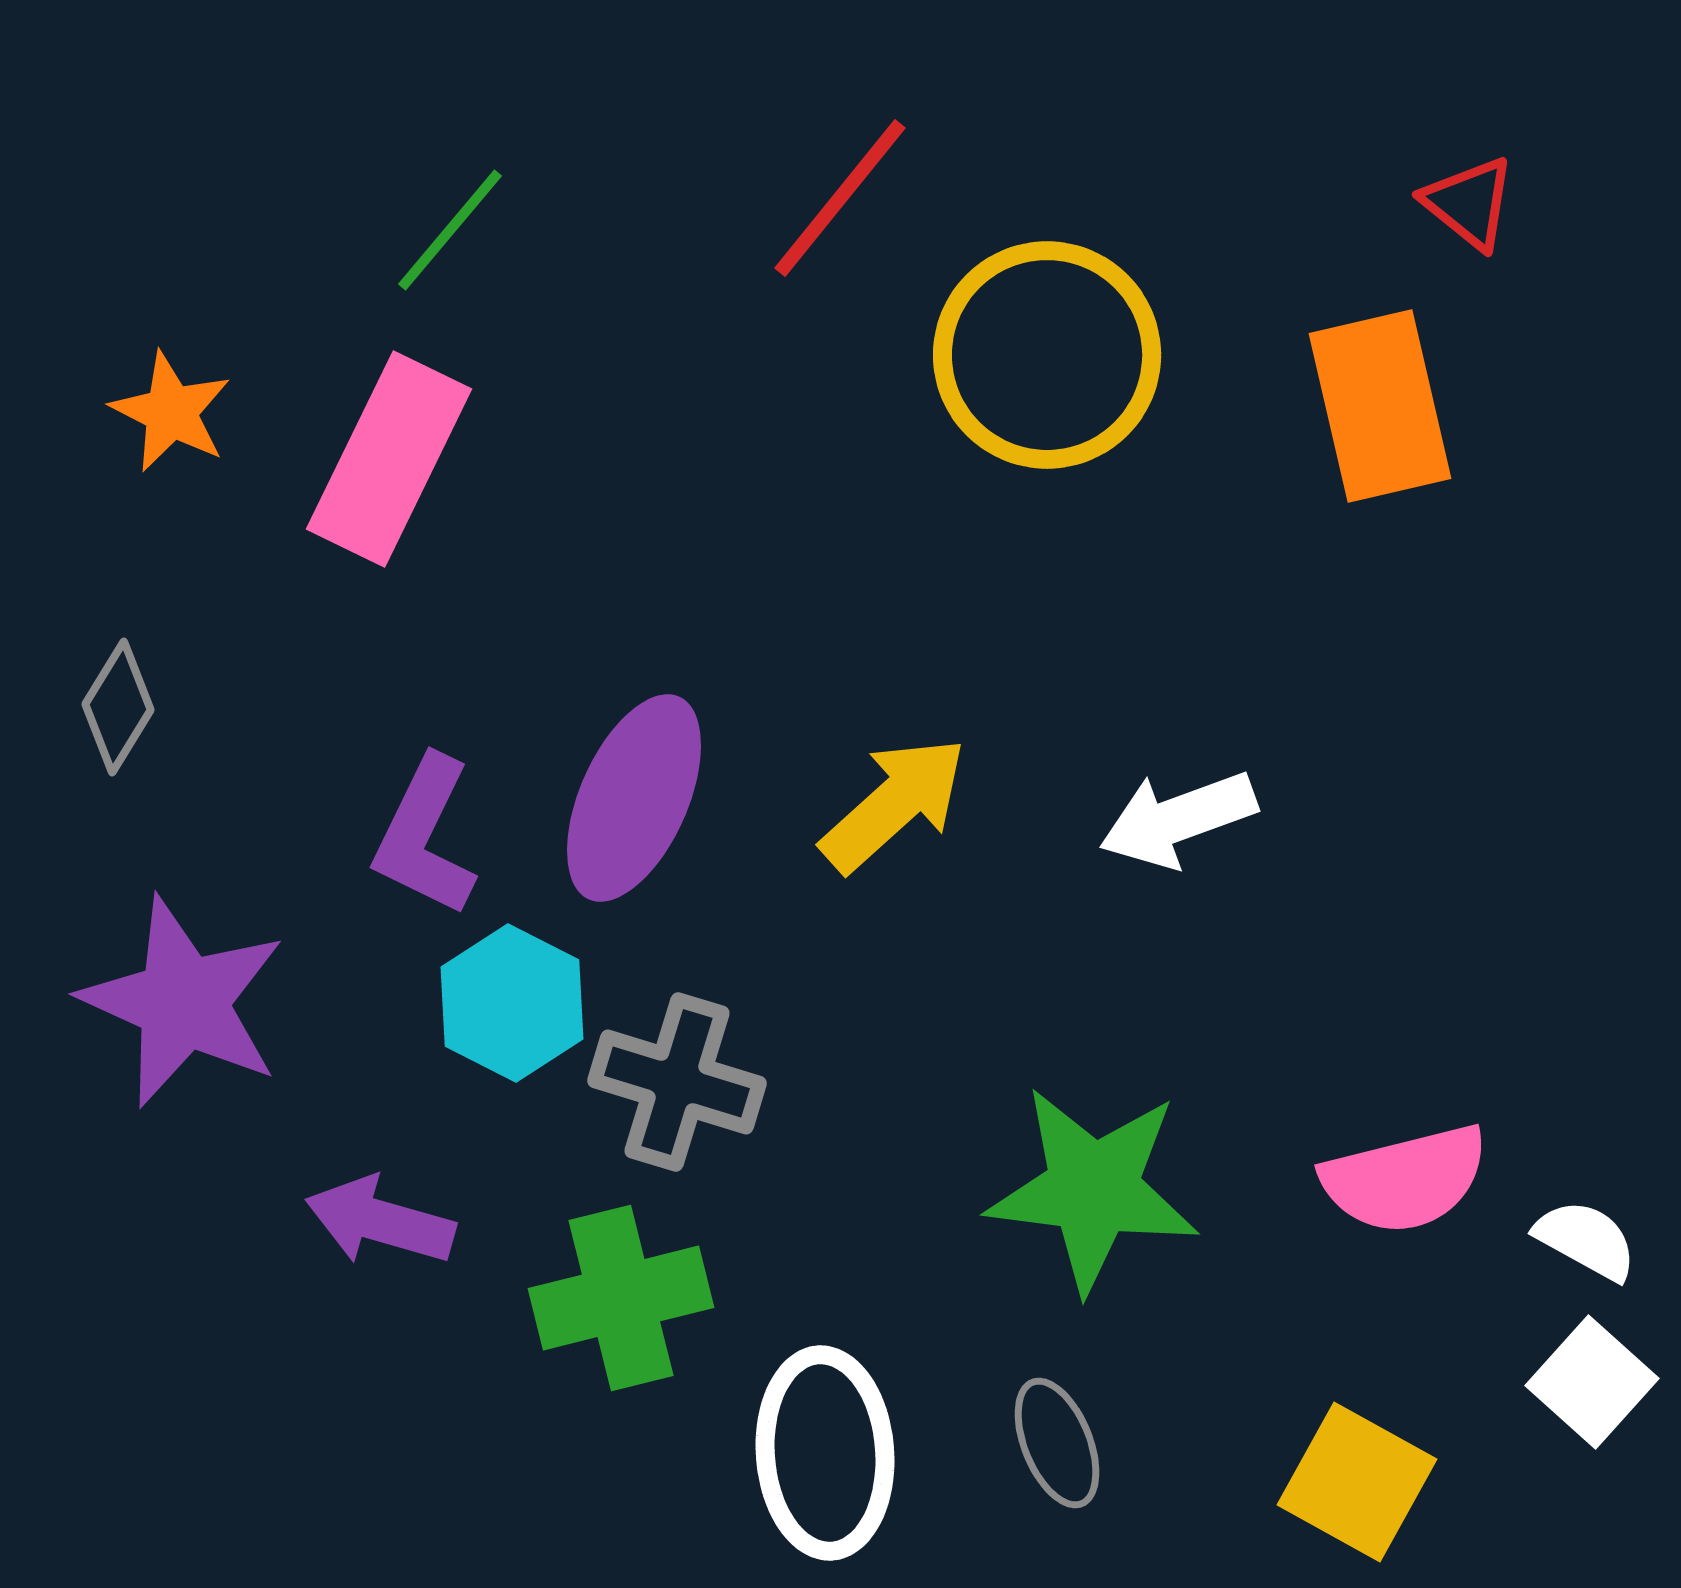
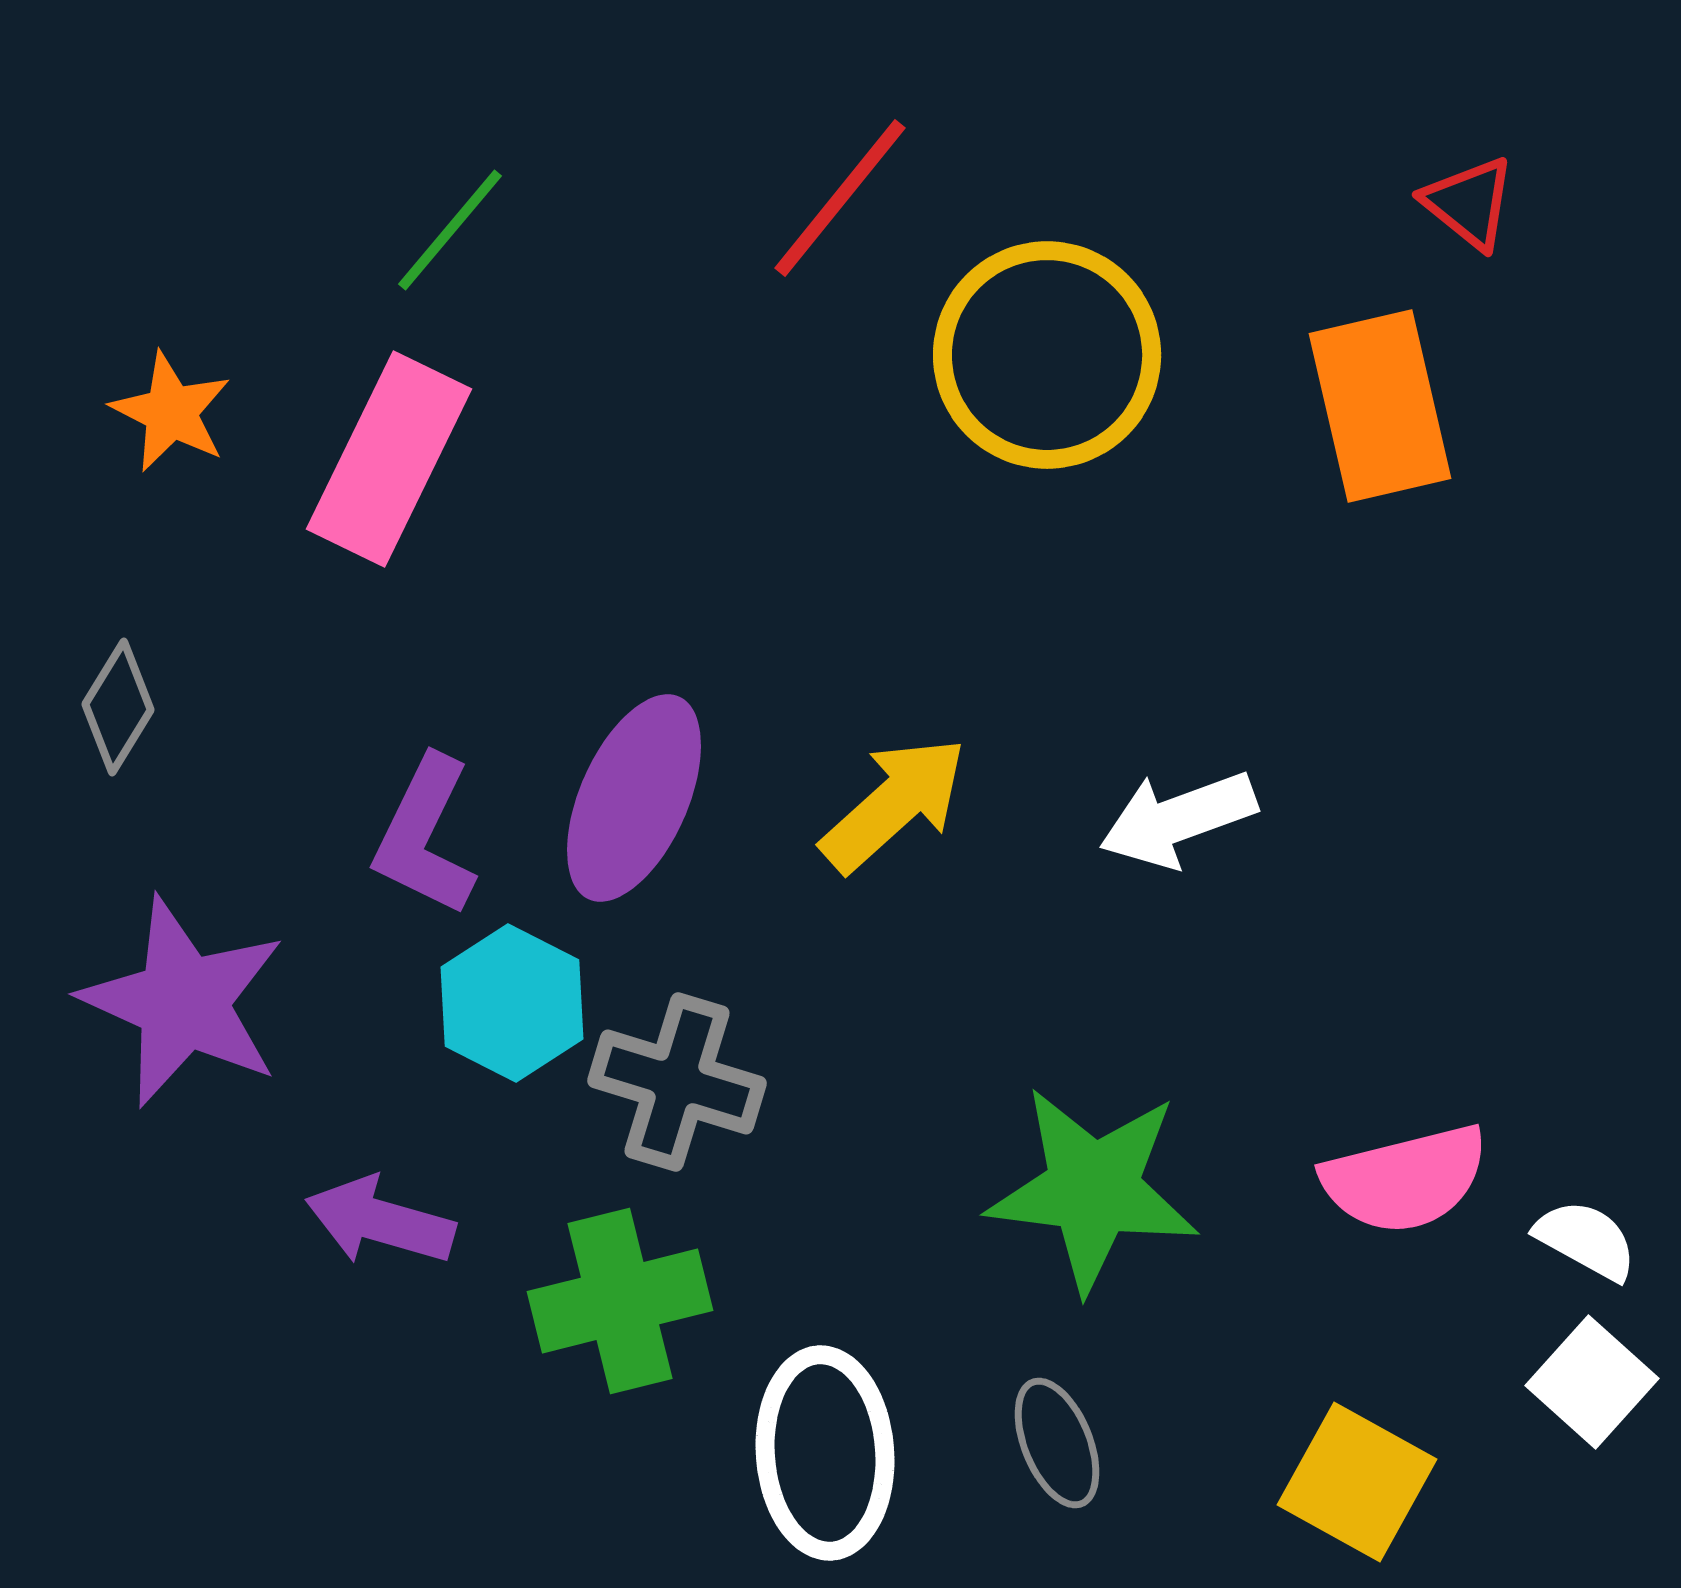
green cross: moved 1 px left, 3 px down
